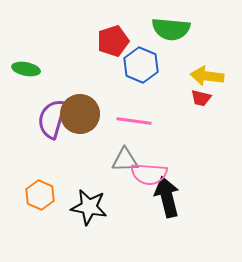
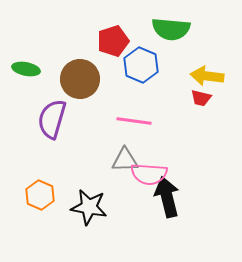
brown circle: moved 35 px up
